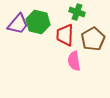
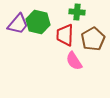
green cross: rotated 14 degrees counterclockwise
pink semicircle: rotated 24 degrees counterclockwise
